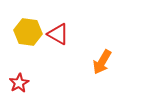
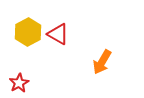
yellow hexagon: rotated 24 degrees clockwise
